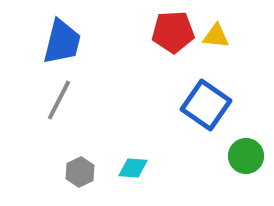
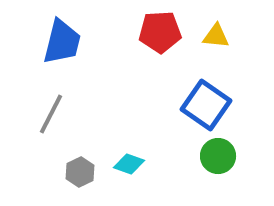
red pentagon: moved 13 px left
gray line: moved 8 px left, 14 px down
green circle: moved 28 px left
cyan diamond: moved 4 px left, 4 px up; rotated 16 degrees clockwise
